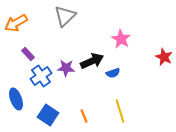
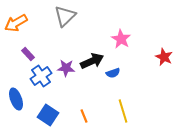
yellow line: moved 3 px right
